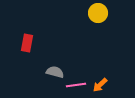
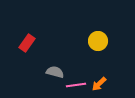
yellow circle: moved 28 px down
red rectangle: rotated 24 degrees clockwise
orange arrow: moved 1 px left, 1 px up
